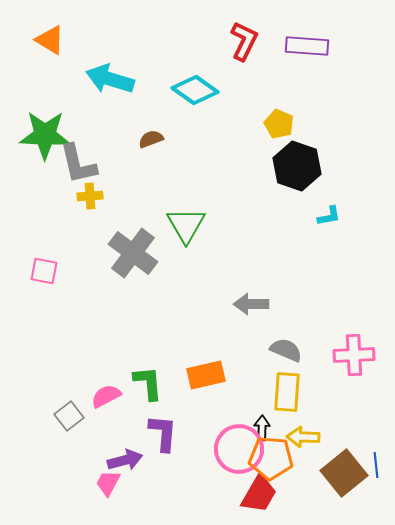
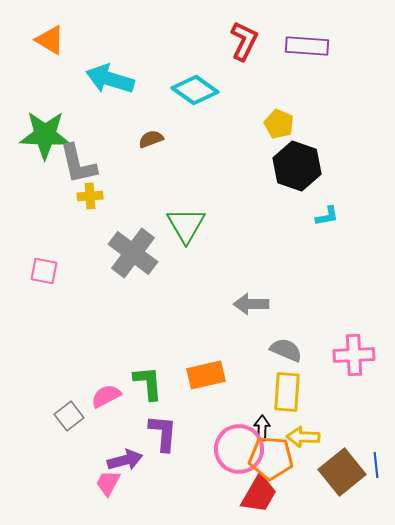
cyan L-shape: moved 2 px left
brown square: moved 2 px left, 1 px up
